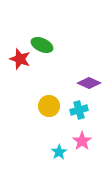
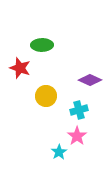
green ellipse: rotated 25 degrees counterclockwise
red star: moved 9 px down
purple diamond: moved 1 px right, 3 px up
yellow circle: moved 3 px left, 10 px up
pink star: moved 5 px left, 5 px up
